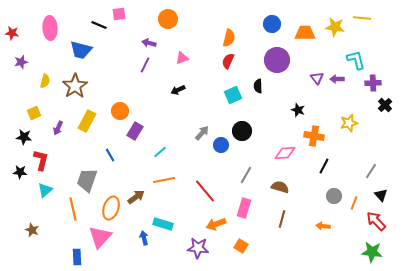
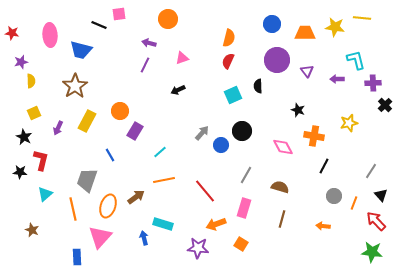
pink ellipse at (50, 28): moved 7 px down
purple triangle at (317, 78): moved 10 px left, 7 px up
yellow semicircle at (45, 81): moved 14 px left; rotated 16 degrees counterclockwise
black star at (24, 137): rotated 21 degrees clockwise
pink diamond at (285, 153): moved 2 px left, 6 px up; rotated 65 degrees clockwise
cyan triangle at (45, 190): moved 4 px down
orange ellipse at (111, 208): moved 3 px left, 2 px up
orange square at (241, 246): moved 2 px up
